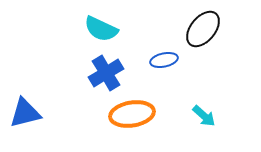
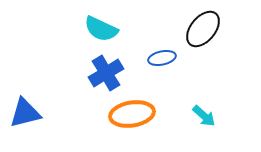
blue ellipse: moved 2 px left, 2 px up
